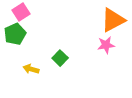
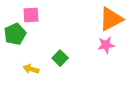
pink square: moved 10 px right, 3 px down; rotated 30 degrees clockwise
orange triangle: moved 2 px left, 1 px up
